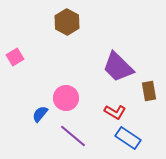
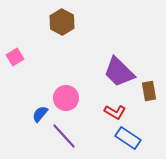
brown hexagon: moved 5 px left
purple trapezoid: moved 1 px right, 5 px down
purple line: moved 9 px left; rotated 8 degrees clockwise
